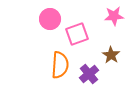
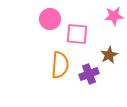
pink square: rotated 25 degrees clockwise
brown star: moved 2 px left; rotated 12 degrees clockwise
purple cross: rotated 18 degrees clockwise
